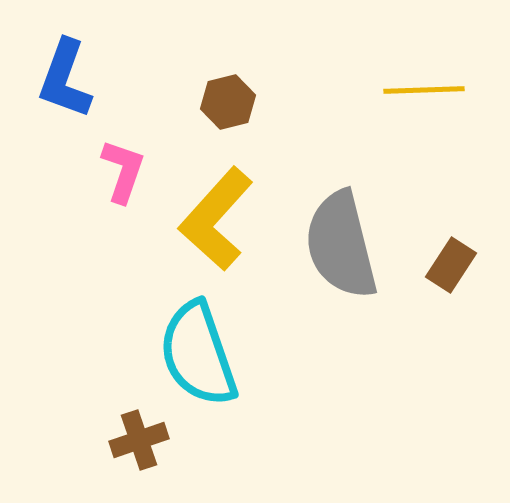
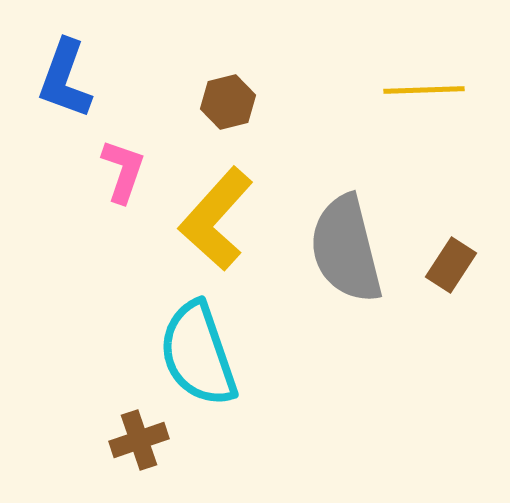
gray semicircle: moved 5 px right, 4 px down
